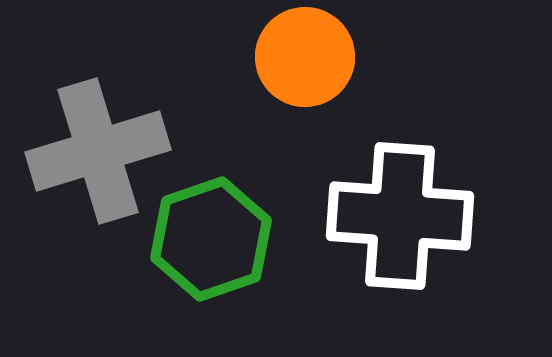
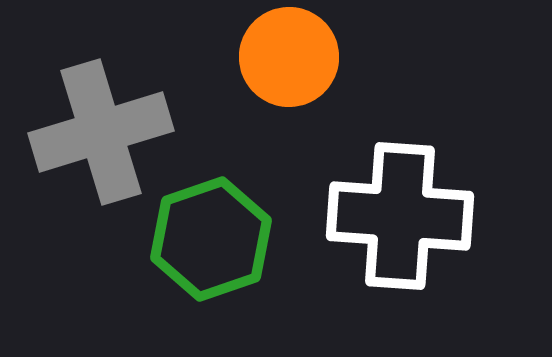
orange circle: moved 16 px left
gray cross: moved 3 px right, 19 px up
